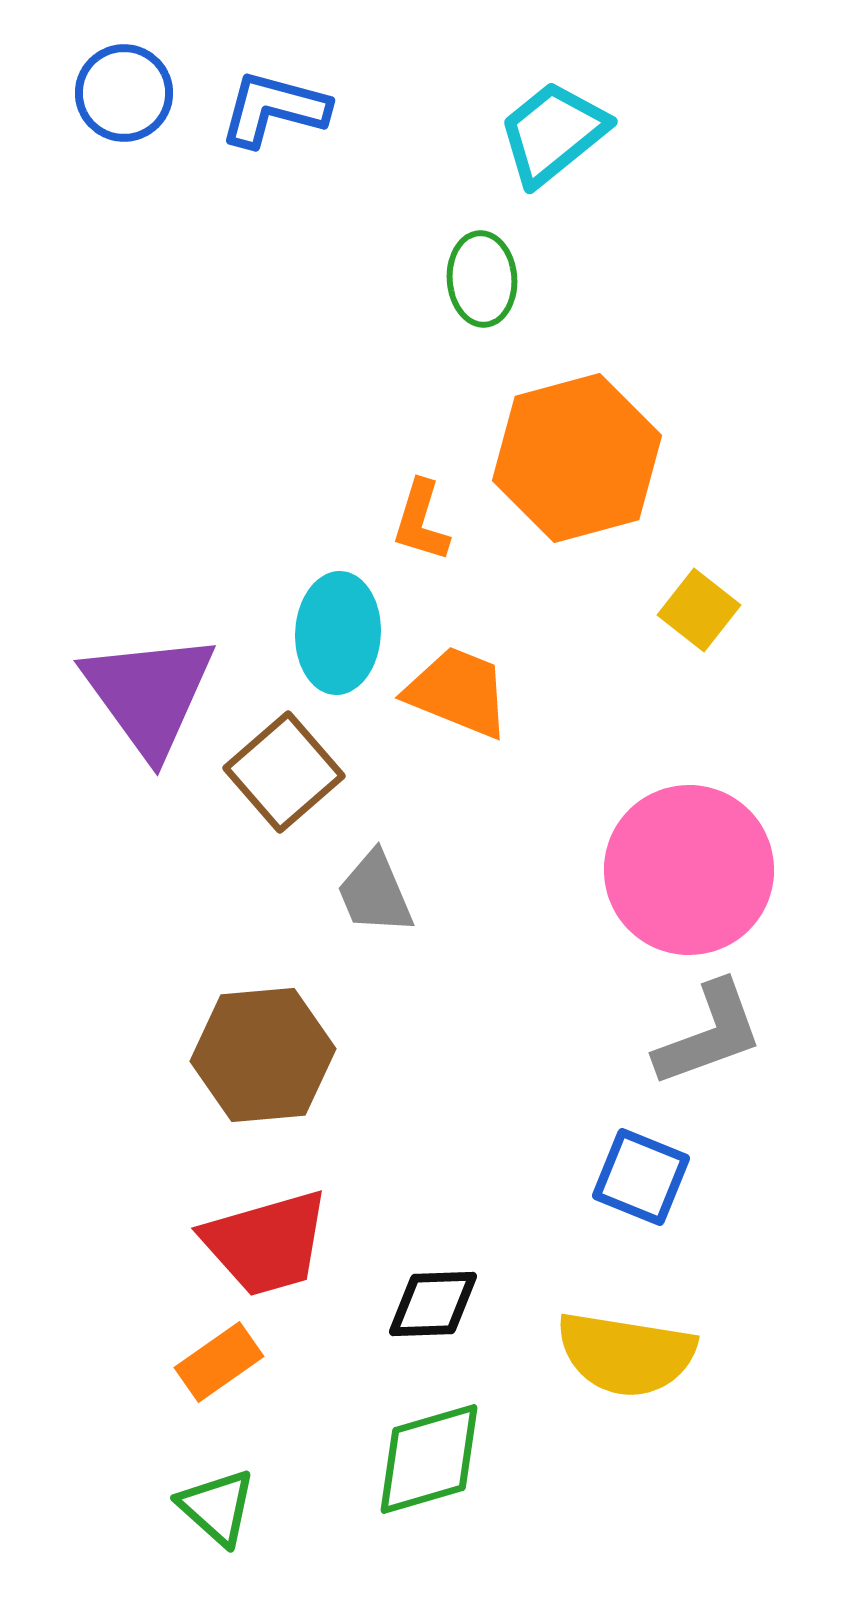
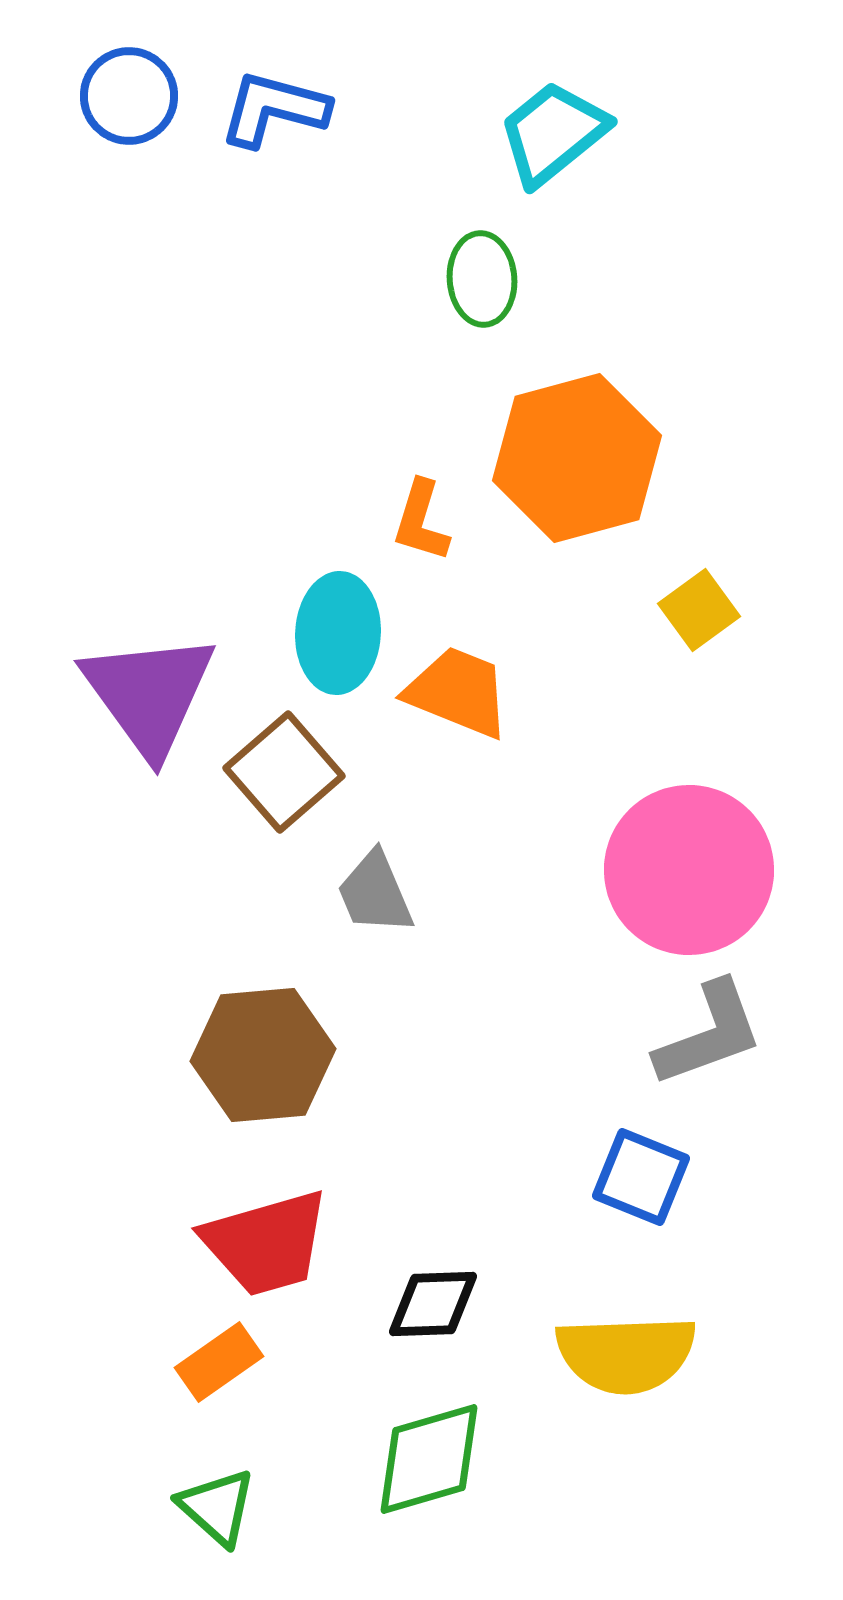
blue circle: moved 5 px right, 3 px down
yellow square: rotated 16 degrees clockwise
yellow semicircle: rotated 11 degrees counterclockwise
